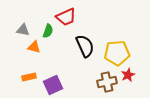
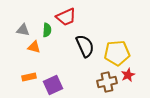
green semicircle: moved 1 px left, 1 px up; rotated 16 degrees counterclockwise
